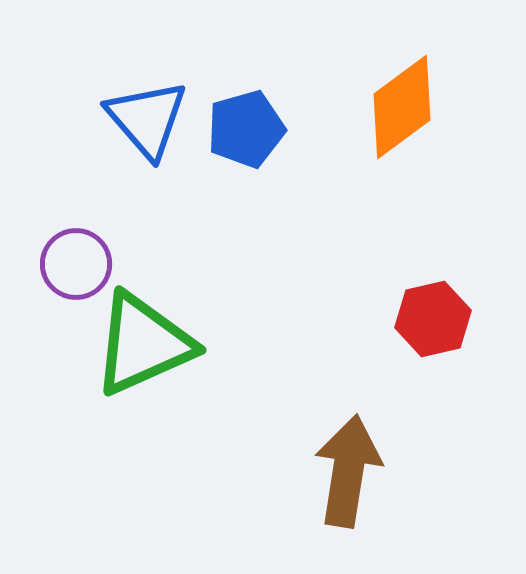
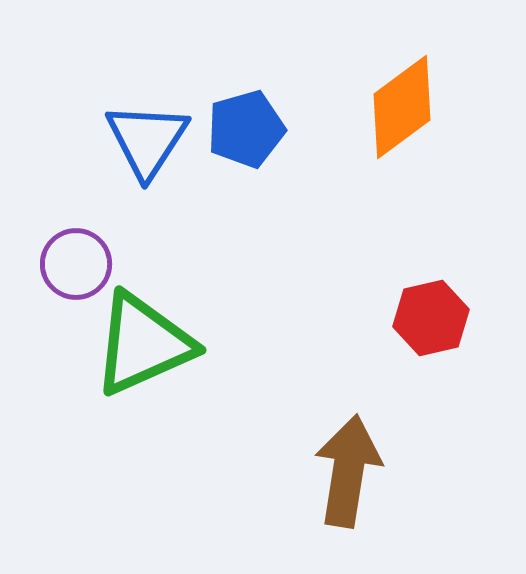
blue triangle: moved 21 px down; rotated 14 degrees clockwise
red hexagon: moved 2 px left, 1 px up
